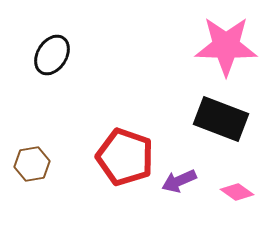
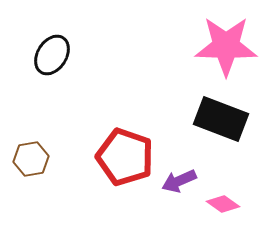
brown hexagon: moved 1 px left, 5 px up
pink diamond: moved 14 px left, 12 px down
